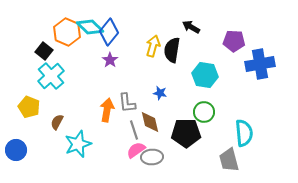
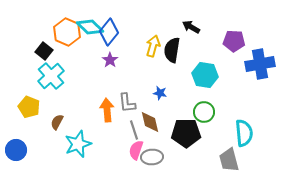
orange arrow: rotated 15 degrees counterclockwise
pink semicircle: rotated 36 degrees counterclockwise
